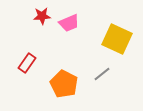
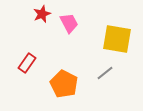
red star: moved 2 px up; rotated 18 degrees counterclockwise
pink trapezoid: rotated 95 degrees counterclockwise
yellow square: rotated 16 degrees counterclockwise
gray line: moved 3 px right, 1 px up
